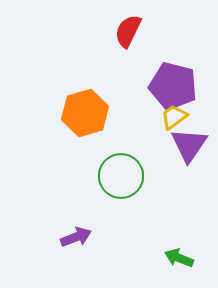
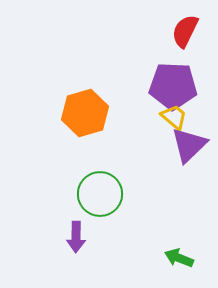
red semicircle: moved 57 px right
purple pentagon: rotated 12 degrees counterclockwise
yellow trapezoid: rotated 76 degrees clockwise
purple triangle: rotated 12 degrees clockwise
green circle: moved 21 px left, 18 px down
purple arrow: rotated 112 degrees clockwise
